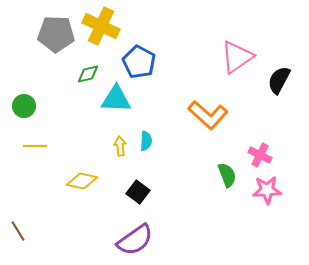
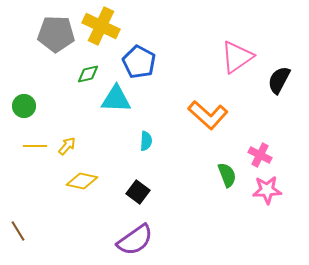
yellow arrow: moved 53 px left; rotated 48 degrees clockwise
